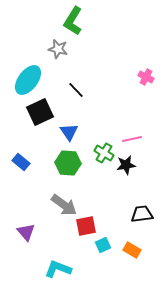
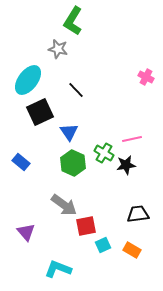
green hexagon: moved 5 px right; rotated 20 degrees clockwise
black trapezoid: moved 4 px left
